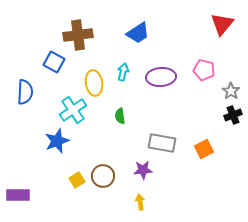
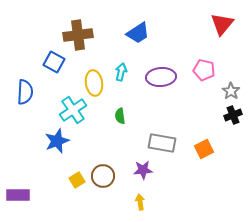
cyan arrow: moved 2 px left
